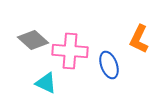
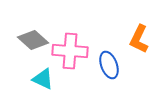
cyan triangle: moved 3 px left, 4 px up
